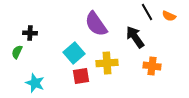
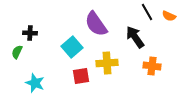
cyan square: moved 2 px left, 6 px up
